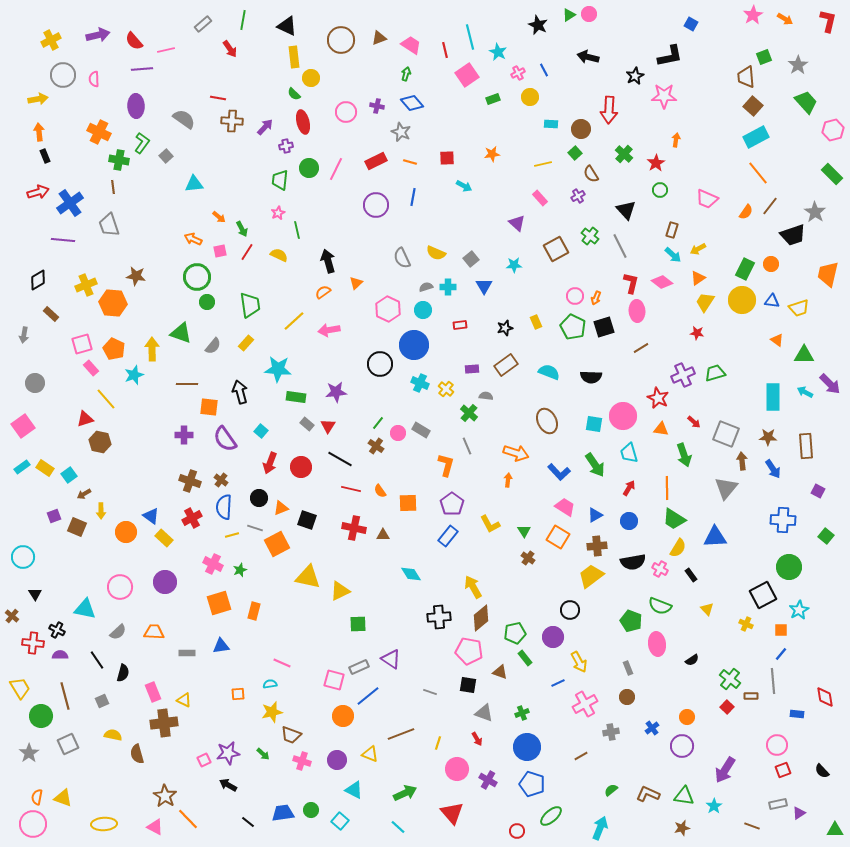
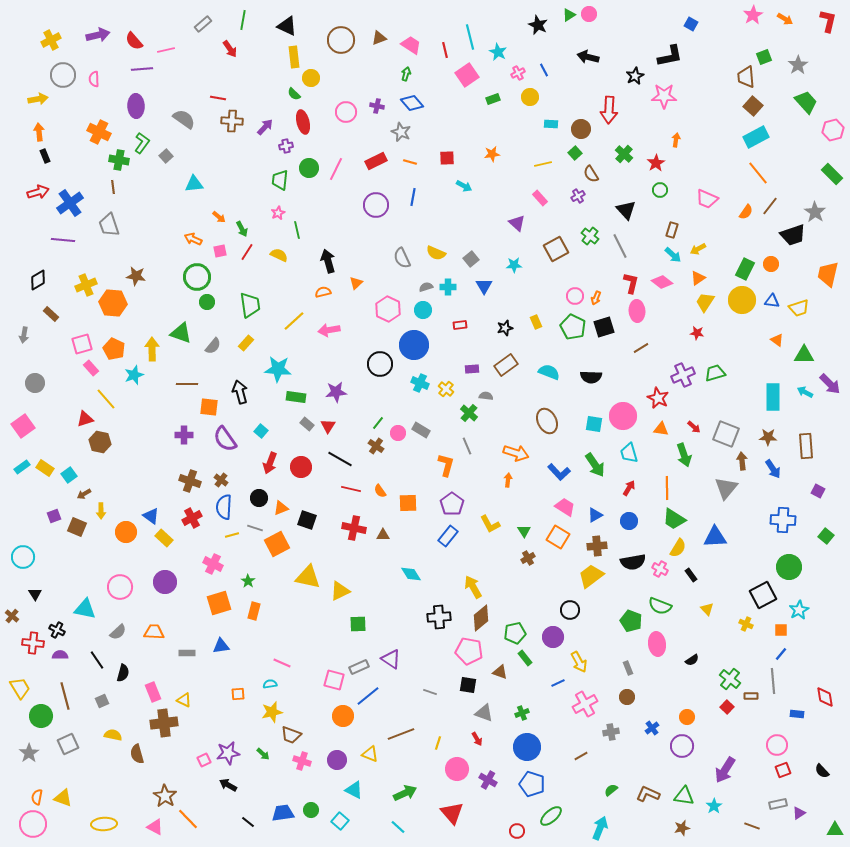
orange semicircle at (323, 292): rotated 21 degrees clockwise
red arrow at (694, 422): moved 5 px down
brown cross at (528, 558): rotated 24 degrees clockwise
green star at (240, 570): moved 8 px right, 11 px down; rotated 16 degrees counterclockwise
